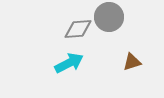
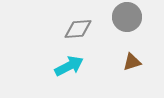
gray circle: moved 18 px right
cyan arrow: moved 3 px down
